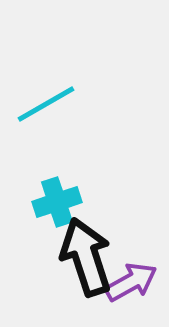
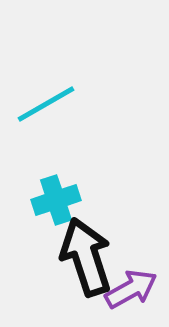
cyan cross: moved 1 px left, 2 px up
purple arrow: moved 7 px down
